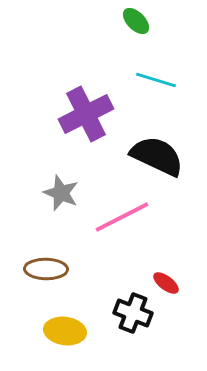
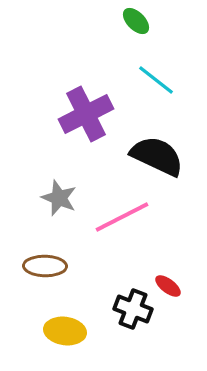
cyan line: rotated 21 degrees clockwise
gray star: moved 2 px left, 5 px down
brown ellipse: moved 1 px left, 3 px up
red ellipse: moved 2 px right, 3 px down
black cross: moved 4 px up
